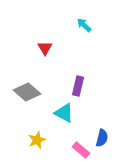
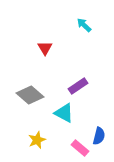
purple rectangle: rotated 42 degrees clockwise
gray diamond: moved 3 px right, 3 px down
blue semicircle: moved 3 px left, 2 px up
pink rectangle: moved 1 px left, 2 px up
